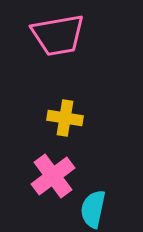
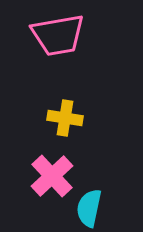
pink cross: moved 1 px left; rotated 6 degrees counterclockwise
cyan semicircle: moved 4 px left, 1 px up
